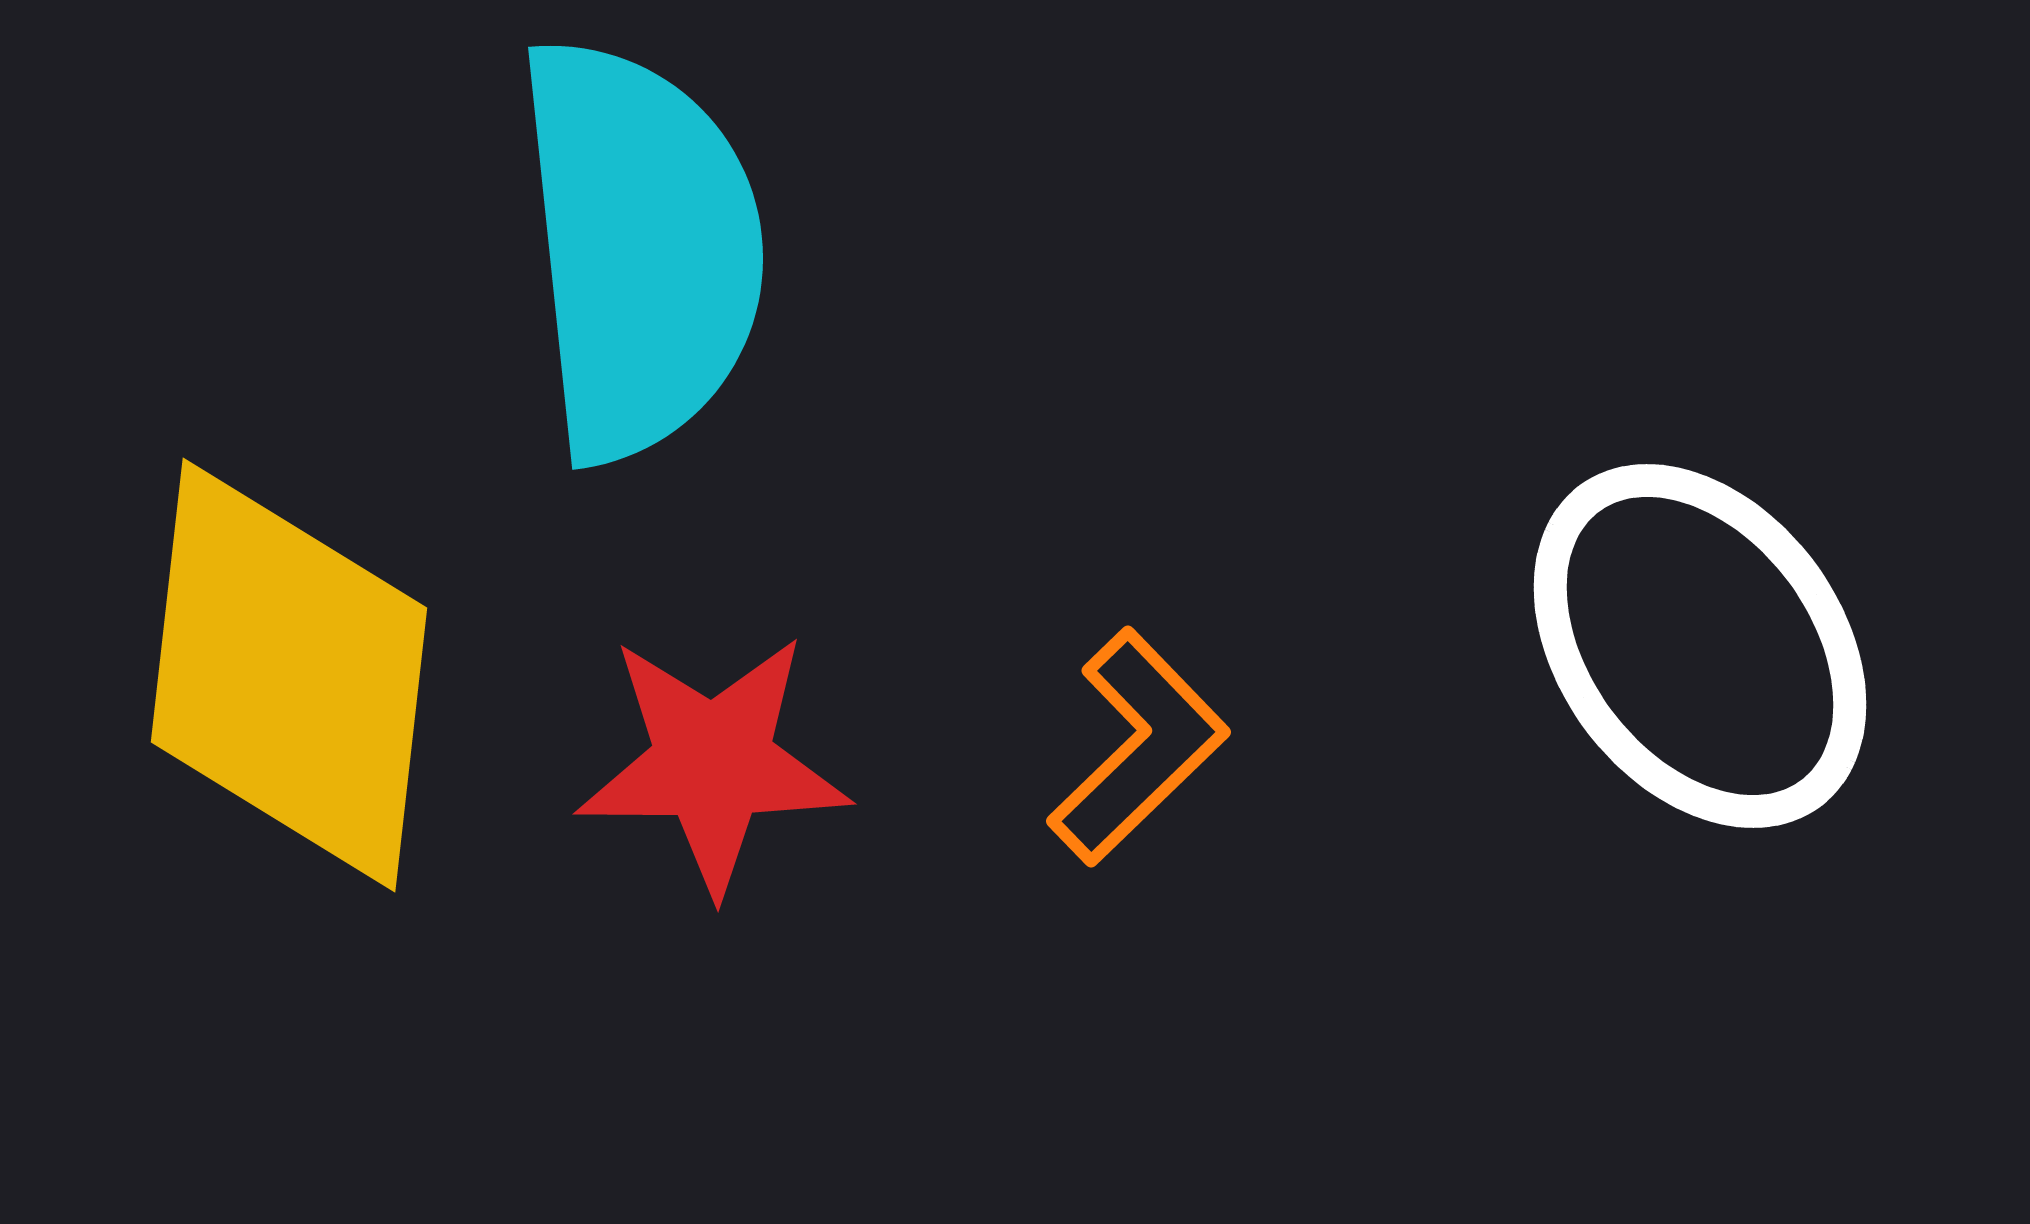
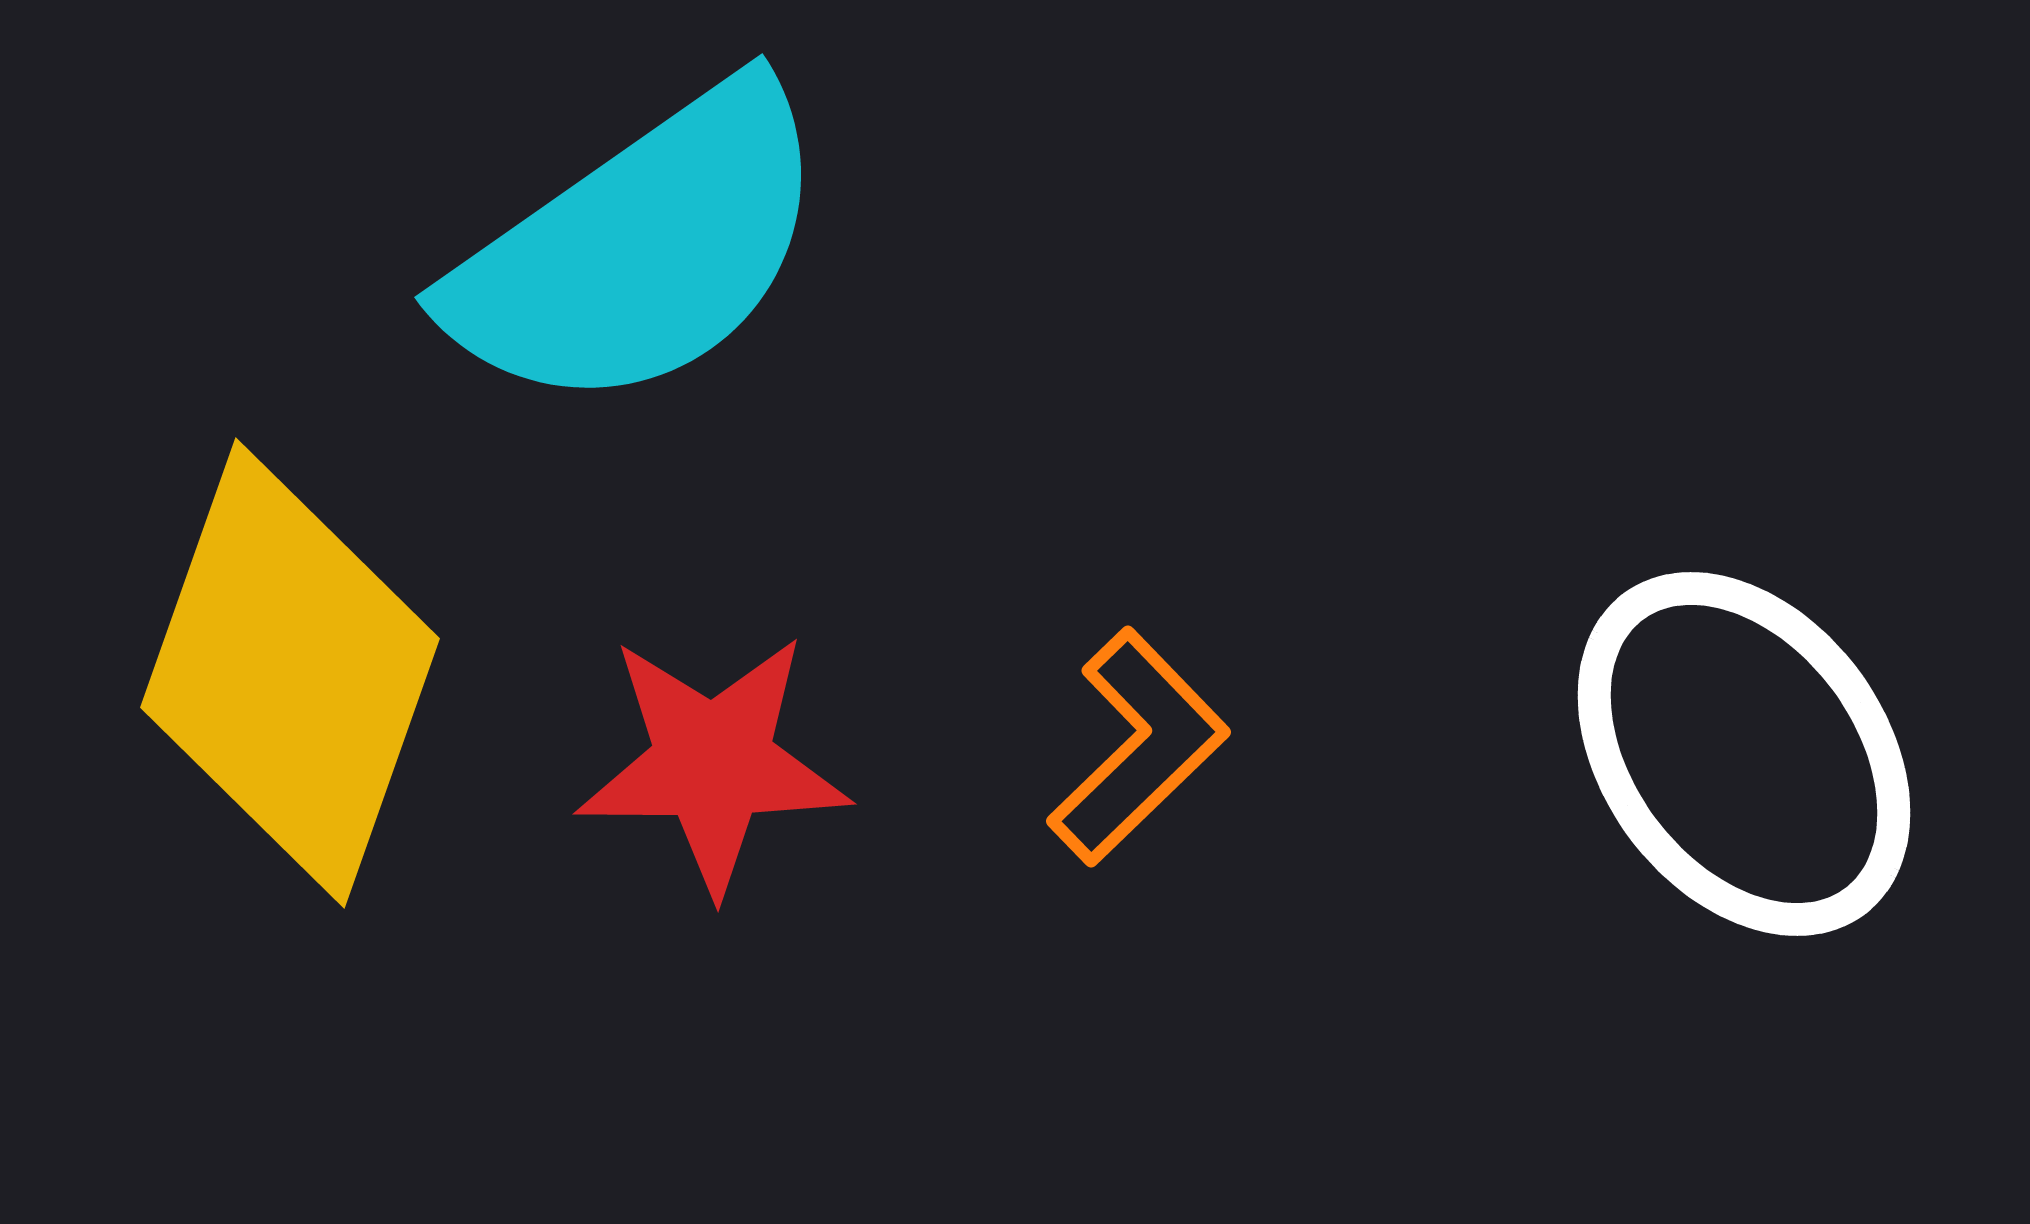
cyan semicircle: rotated 61 degrees clockwise
white ellipse: moved 44 px right, 108 px down
yellow diamond: moved 1 px right, 2 px up; rotated 13 degrees clockwise
